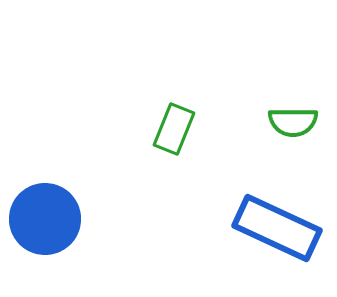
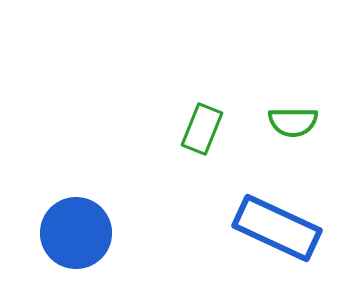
green rectangle: moved 28 px right
blue circle: moved 31 px right, 14 px down
